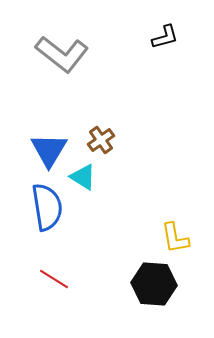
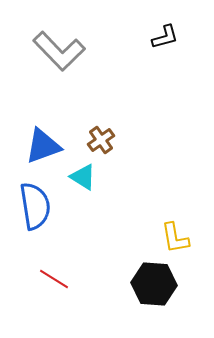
gray L-shape: moved 3 px left, 3 px up; rotated 8 degrees clockwise
blue triangle: moved 6 px left, 4 px up; rotated 39 degrees clockwise
blue semicircle: moved 12 px left, 1 px up
